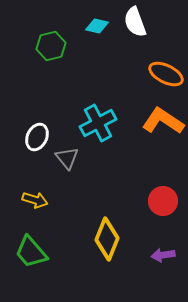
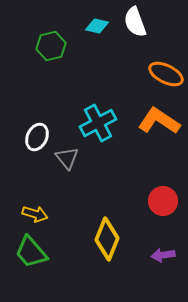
orange L-shape: moved 4 px left
yellow arrow: moved 14 px down
